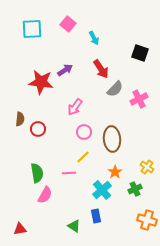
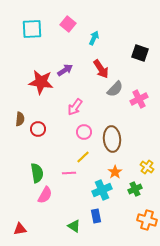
cyan arrow: rotated 128 degrees counterclockwise
cyan cross: rotated 18 degrees clockwise
